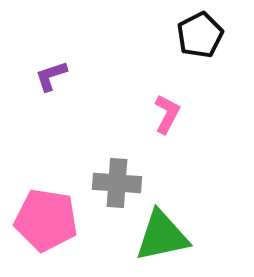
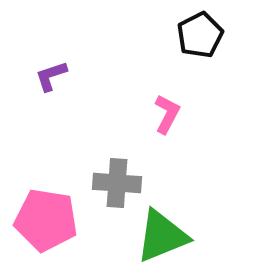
green triangle: rotated 10 degrees counterclockwise
